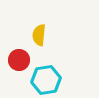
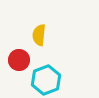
cyan hexagon: rotated 12 degrees counterclockwise
